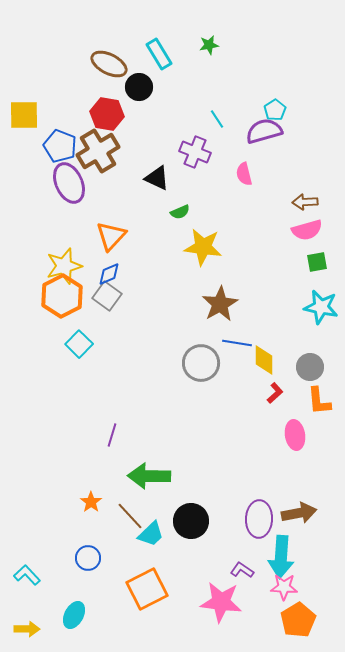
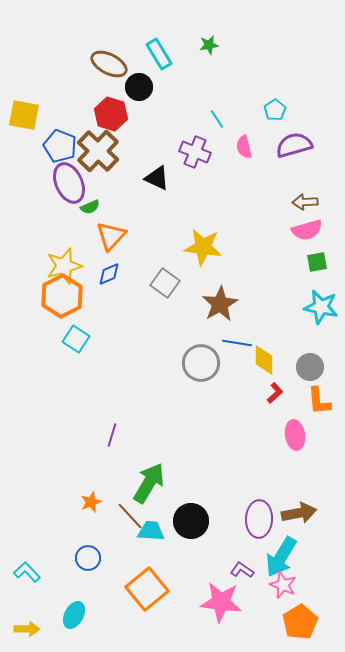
red hexagon at (107, 114): moved 4 px right; rotated 8 degrees clockwise
yellow square at (24, 115): rotated 12 degrees clockwise
purple semicircle at (264, 131): moved 30 px right, 14 px down
brown cross at (98, 151): rotated 15 degrees counterclockwise
pink semicircle at (244, 174): moved 27 px up
green semicircle at (180, 212): moved 90 px left, 5 px up
gray square at (107, 296): moved 58 px right, 13 px up
cyan square at (79, 344): moved 3 px left, 5 px up; rotated 12 degrees counterclockwise
green arrow at (149, 476): moved 7 px down; rotated 120 degrees clockwise
orange star at (91, 502): rotated 15 degrees clockwise
cyan trapezoid at (151, 534): moved 3 px up; rotated 132 degrees counterclockwise
cyan arrow at (281, 557): rotated 27 degrees clockwise
cyan L-shape at (27, 575): moved 3 px up
pink star at (284, 587): moved 1 px left, 2 px up; rotated 20 degrees clockwise
orange square at (147, 589): rotated 12 degrees counterclockwise
orange pentagon at (298, 620): moved 2 px right, 2 px down
